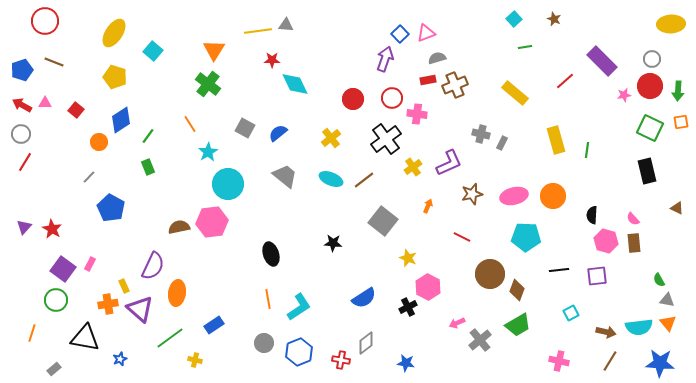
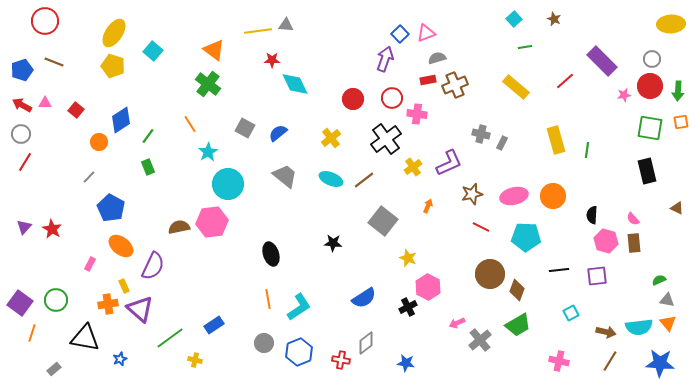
orange triangle at (214, 50): rotated 25 degrees counterclockwise
yellow pentagon at (115, 77): moved 2 px left, 11 px up
yellow rectangle at (515, 93): moved 1 px right, 6 px up
green square at (650, 128): rotated 16 degrees counterclockwise
red line at (462, 237): moved 19 px right, 10 px up
purple square at (63, 269): moved 43 px left, 34 px down
green semicircle at (659, 280): rotated 96 degrees clockwise
orange ellipse at (177, 293): moved 56 px left, 47 px up; rotated 60 degrees counterclockwise
